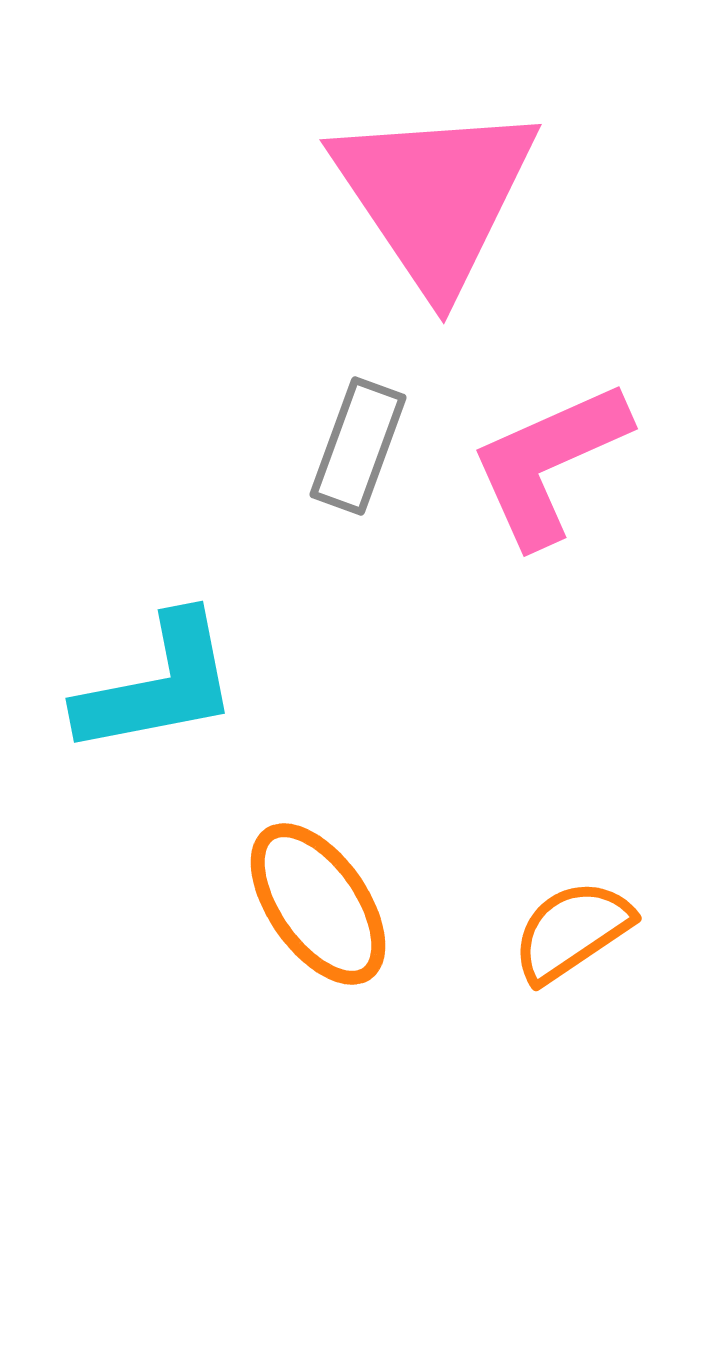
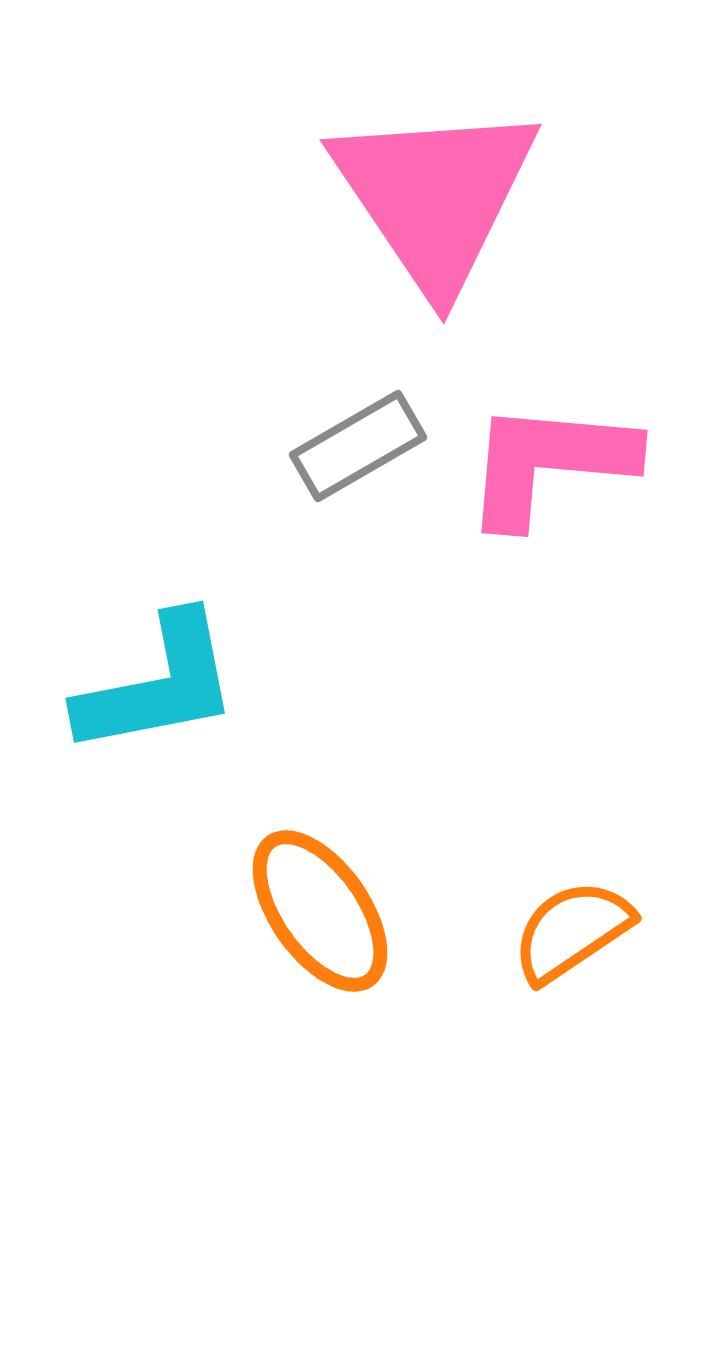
gray rectangle: rotated 40 degrees clockwise
pink L-shape: rotated 29 degrees clockwise
orange ellipse: moved 2 px right, 7 px down
